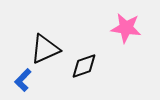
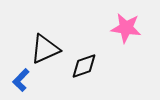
blue L-shape: moved 2 px left
